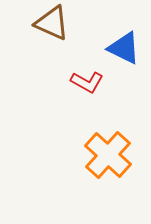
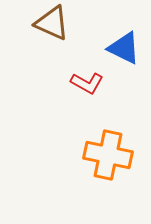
red L-shape: moved 1 px down
orange cross: rotated 30 degrees counterclockwise
